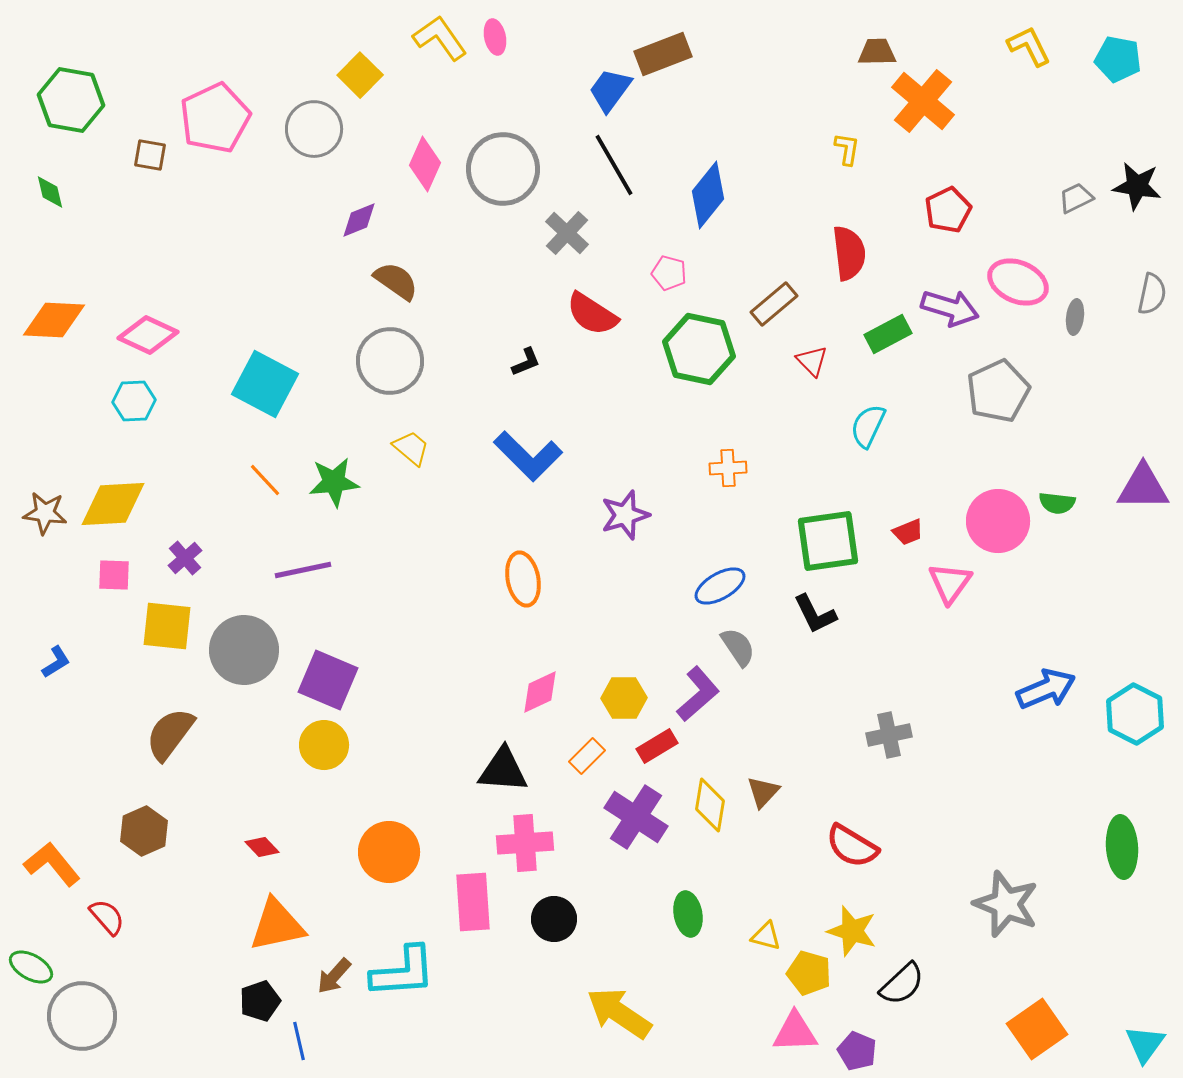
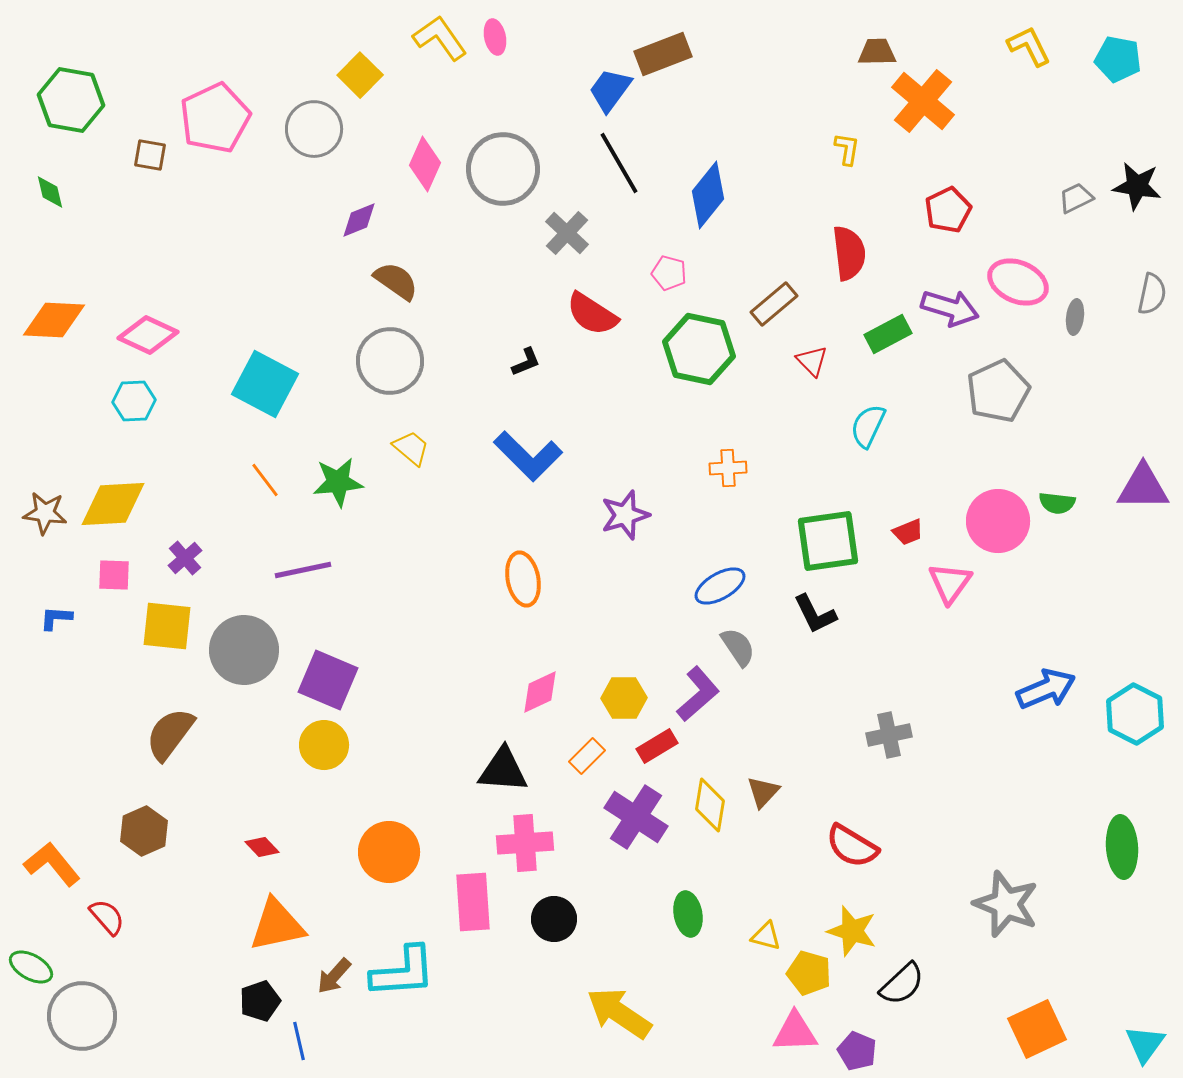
black line at (614, 165): moved 5 px right, 2 px up
orange line at (265, 480): rotated 6 degrees clockwise
green star at (334, 482): moved 4 px right
blue L-shape at (56, 662): moved 44 px up; rotated 144 degrees counterclockwise
orange square at (1037, 1029): rotated 10 degrees clockwise
